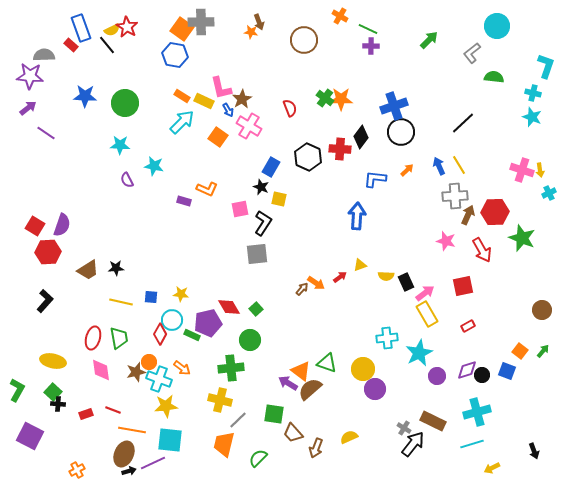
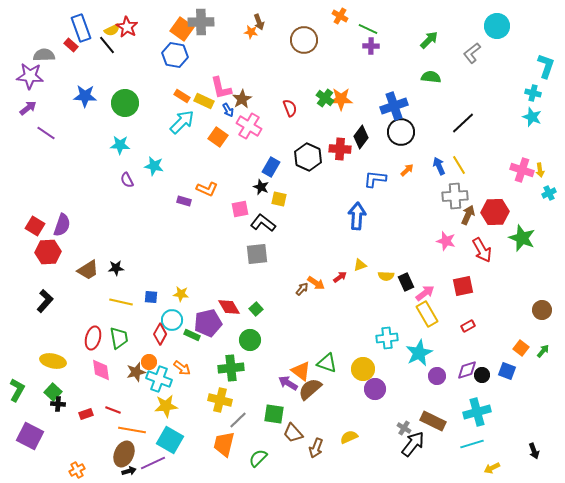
green semicircle at (494, 77): moved 63 px left
black L-shape at (263, 223): rotated 85 degrees counterclockwise
orange square at (520, 351): moved 1 px right, 3 px up
cyan square at (170, 440): rotated 24 degrees clockwise
